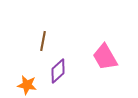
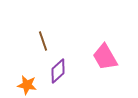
brown line: rotated 30 degrees counterclockwise
